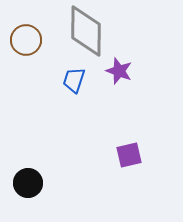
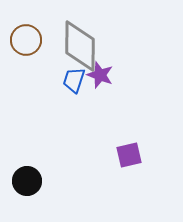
gray diamond: moved 6 px left, 15 px down
purple star: moved 19 px left, 4 px down
black circle: moved 1 px left, 2 px up
